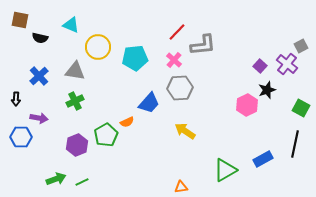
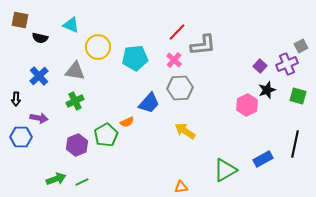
purple cross: rotated 30 degrees clockwise
green square: moved 3 px left, 12 px up; rotated 12 degrees counterclockwise
